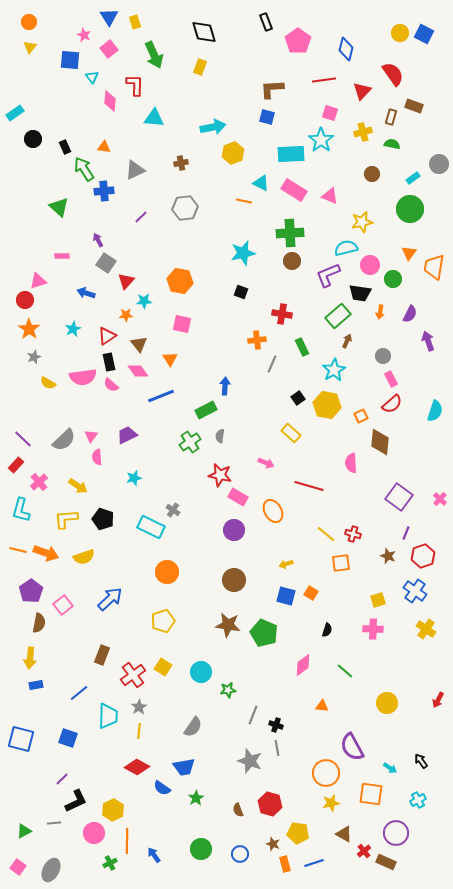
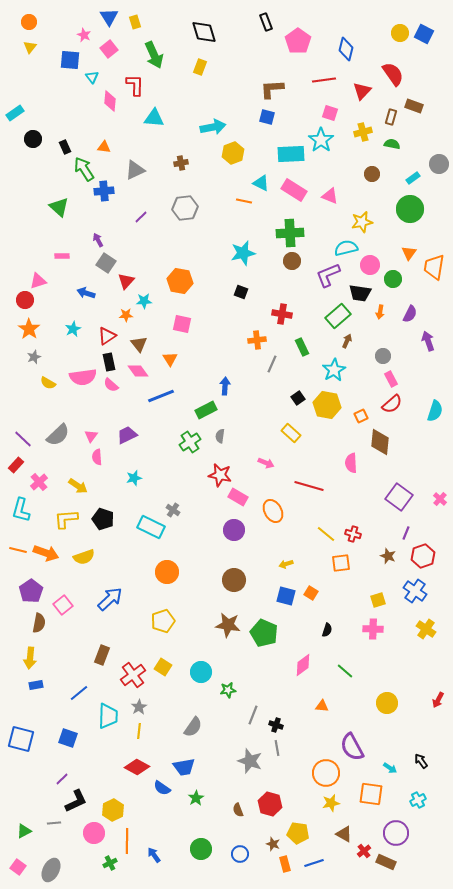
gray semicircle at (64, 440): moved 6 px left, 5 px up
